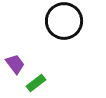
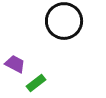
purple trapezoid: rotated 25 degrees counterclockwise
